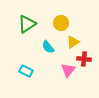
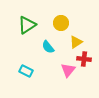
green triangle: moved 1 px down
yellow triangle: moved 3 px right
